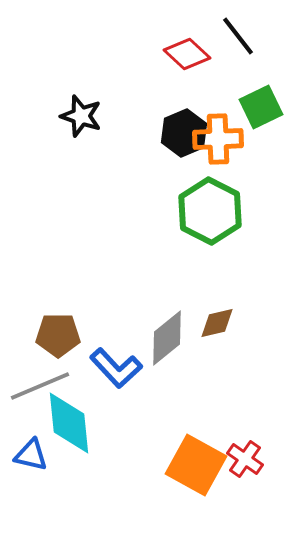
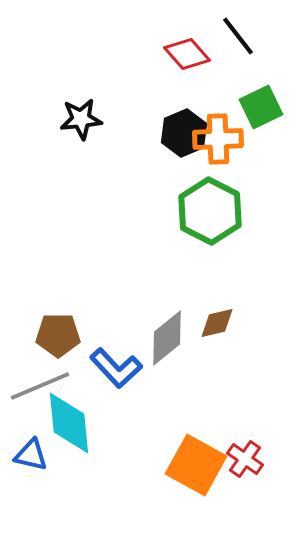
red diamond: rotated 6 degrees clockwise
black star: moved 3 px down; rotated 24 degrees counterclockwise
